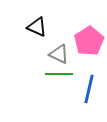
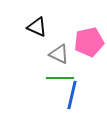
pink pentagon: moved 1 px down; rotated 20 degrees clockwise
green line: moved 1 px right, 4 px down
blue line: moved 17 px left, 6 px down
